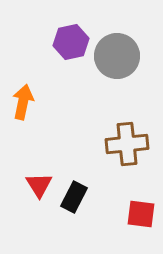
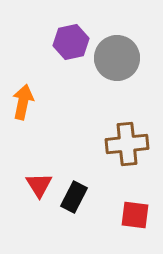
gray circle: moved 2 px down
red square: moved 6 px left, 1 px down
